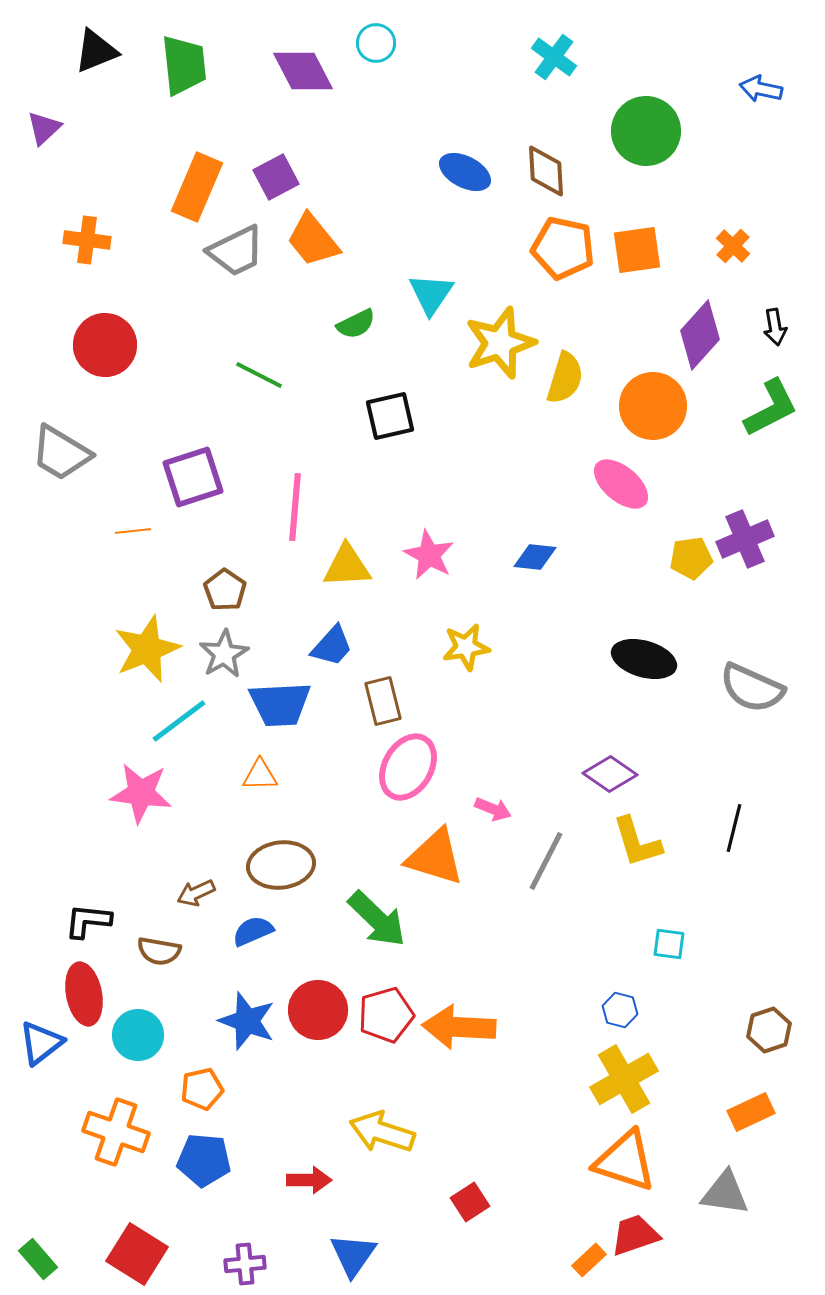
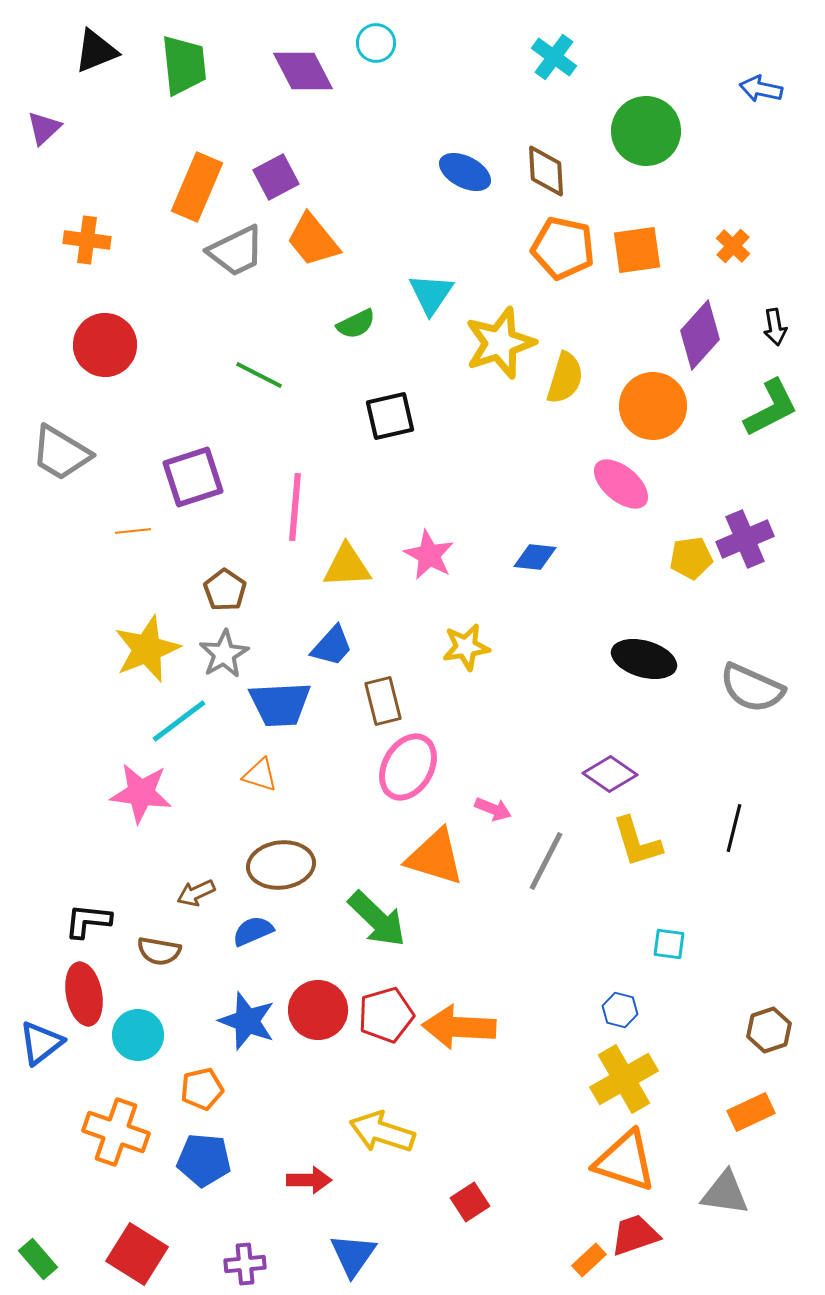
orange triangle at (260, 775): rotated 18 degrees clockwise
